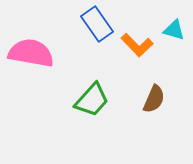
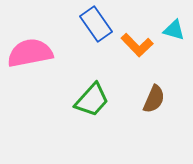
blue rectangle: moved 1 px left
pink semicircle: moved 1 px left; rotated 21 degrees counterclockwise
